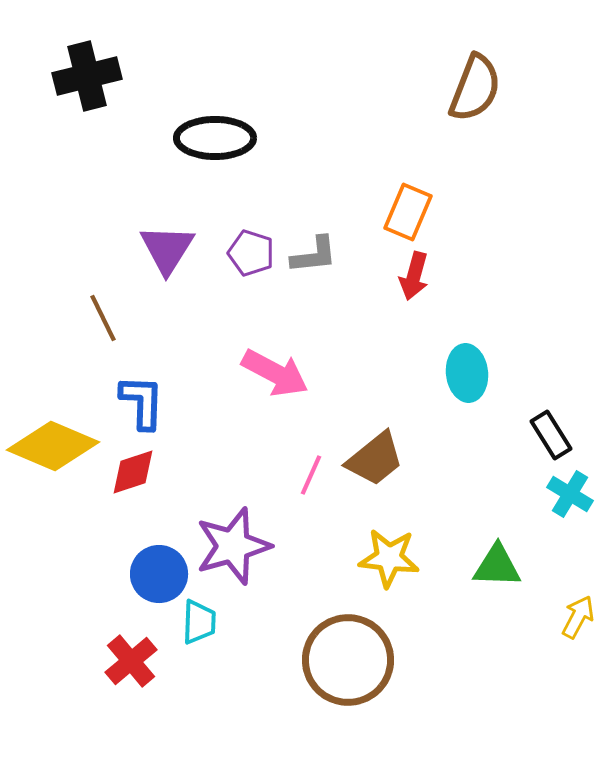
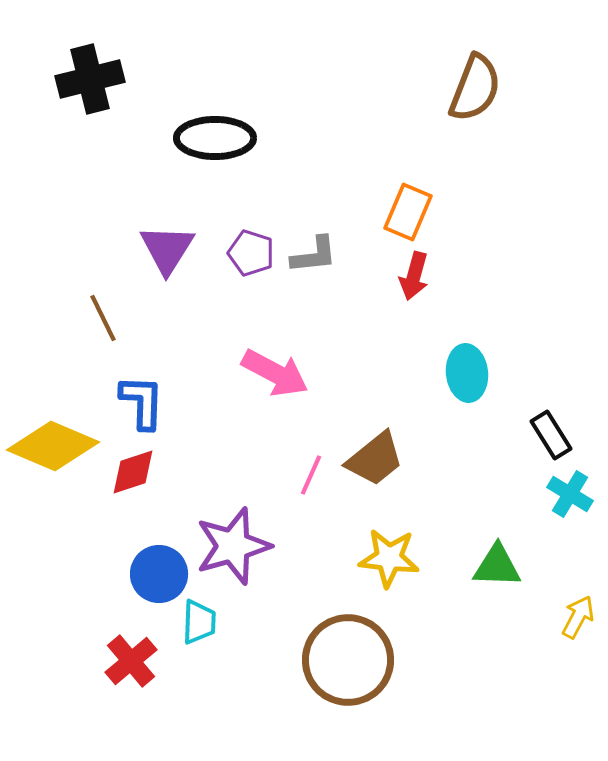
black cross: moved 3 px right, 3 px down
